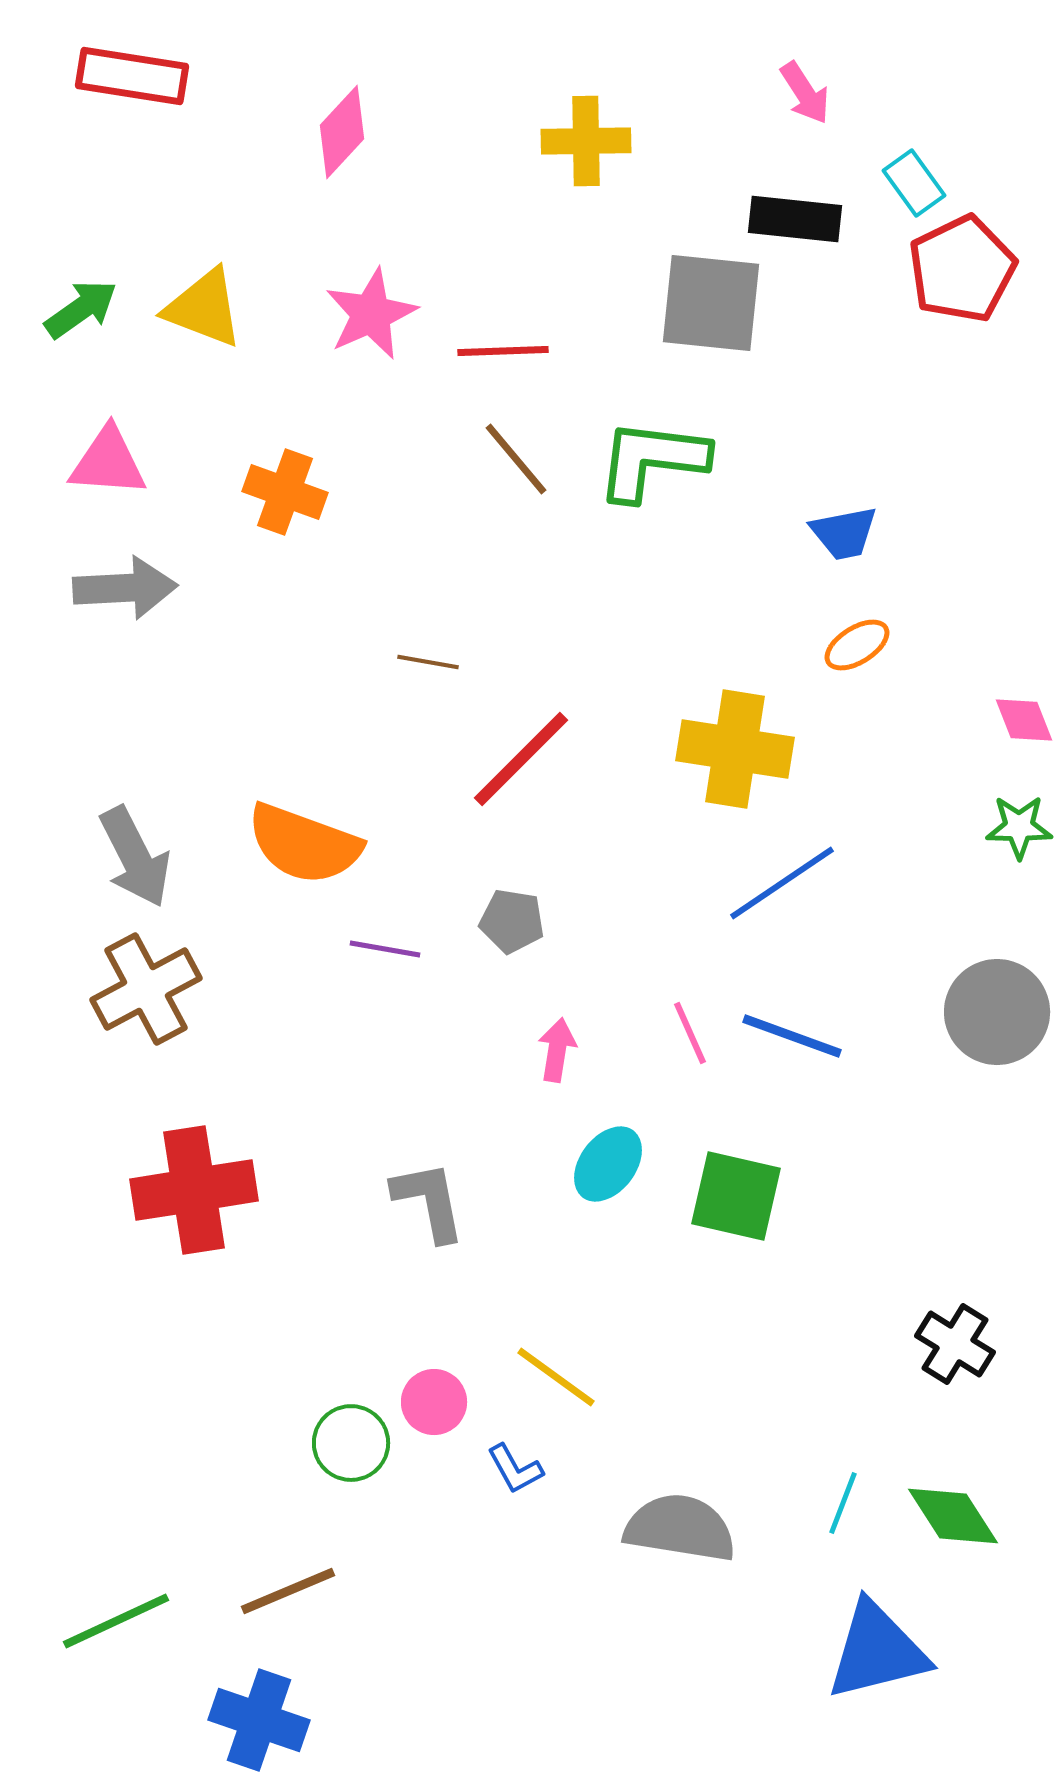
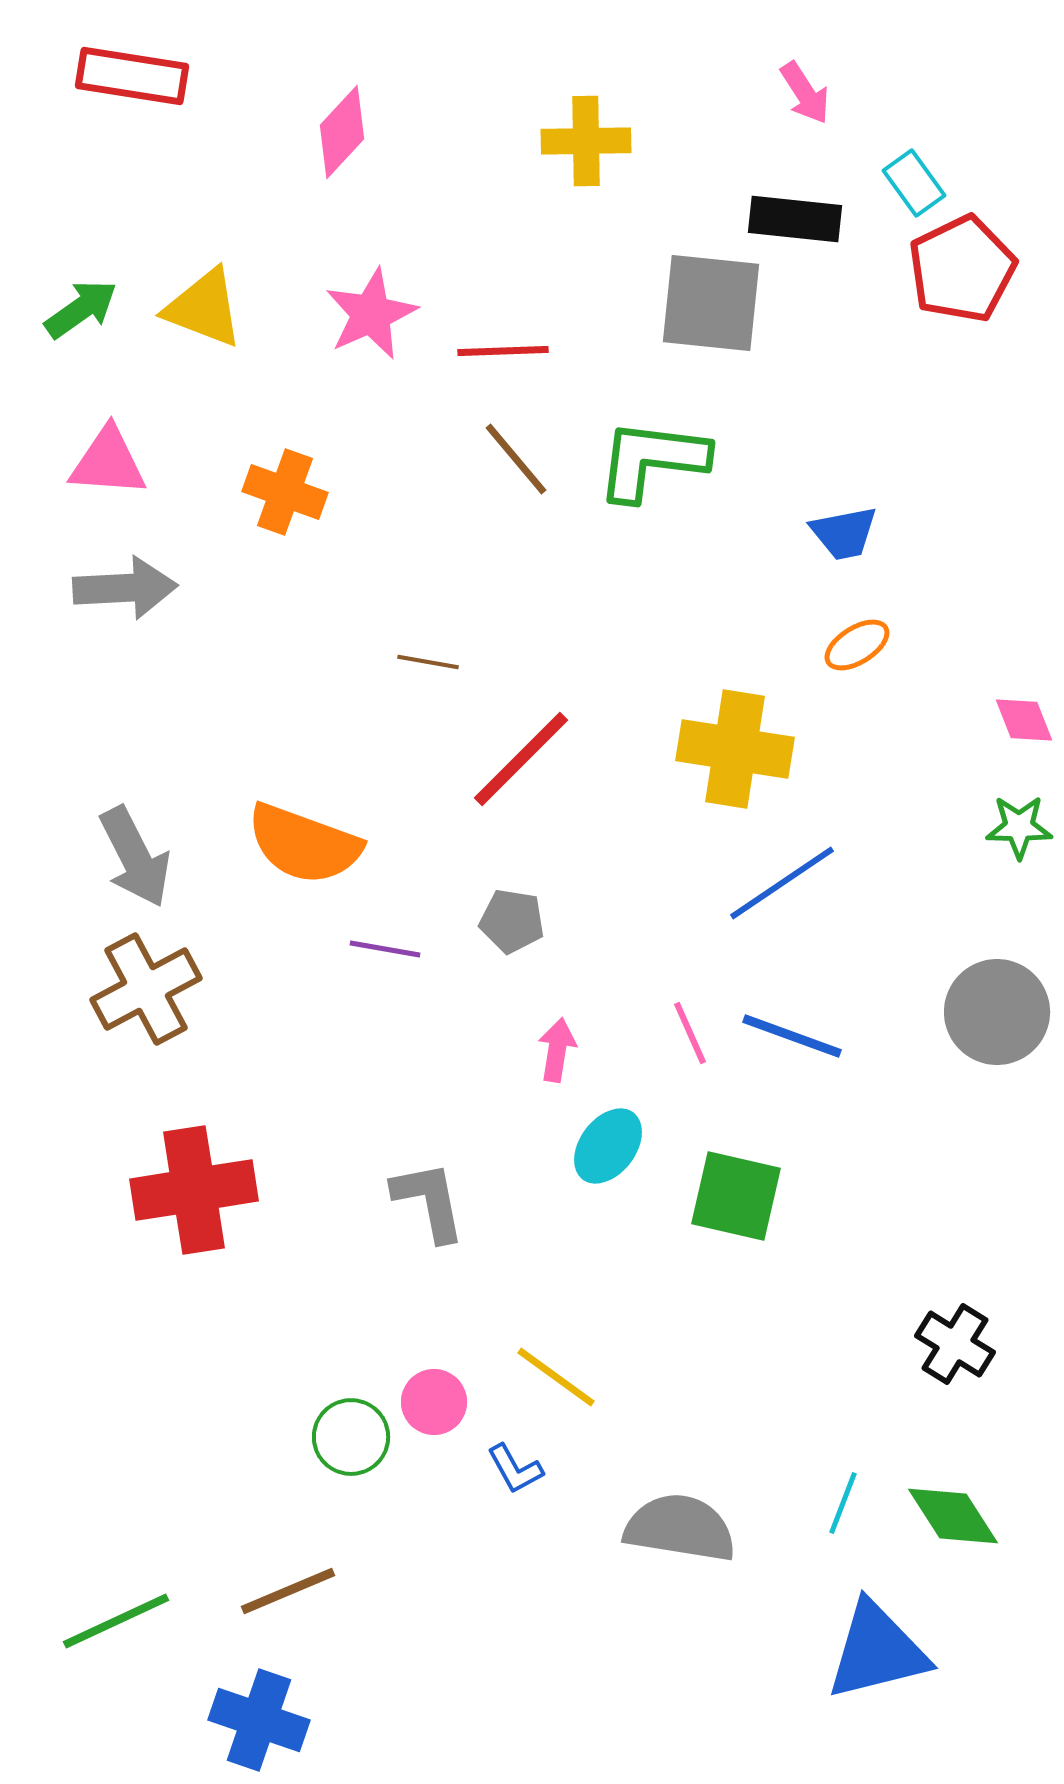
cyan ellipse at (608, 1164): moved 18 px up
green circle at (351, 1443): moved 6 px up
